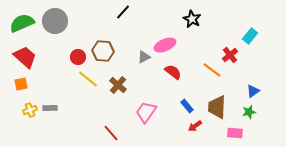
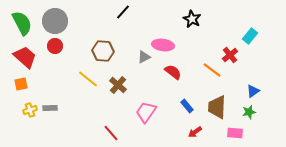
green semicircle: rotated 85 degrees clockwise
pink ellipse: moved 2 px left; rotated 30 degrees clockwise
red circle: moved 23 px left, 11 px up
red arrow: moved 6 px down
